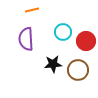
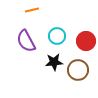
cyan circle: moved 6 px left, 4 px down
purple semicircle: moved 2 px down; rotated 25 degrees counterclockwise
black star: moved 1 px right, 2 px up
